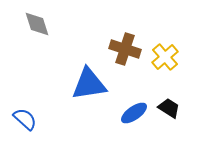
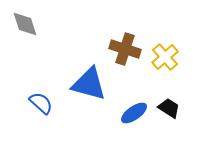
gray diamond: moved 12 px left
blue triangle: rotated 24 degrees clockwise
blue semicircle: moved 16 px right, 16 px up
